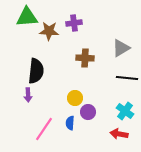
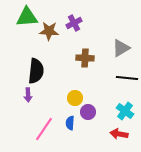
purple cross: rotated 21 degrees counterclockwise
